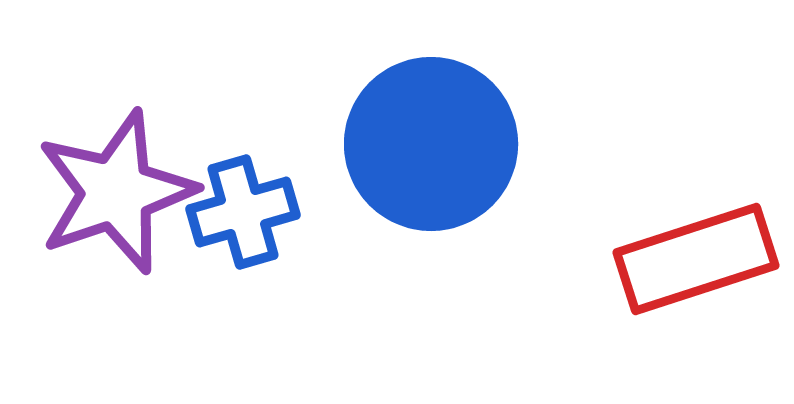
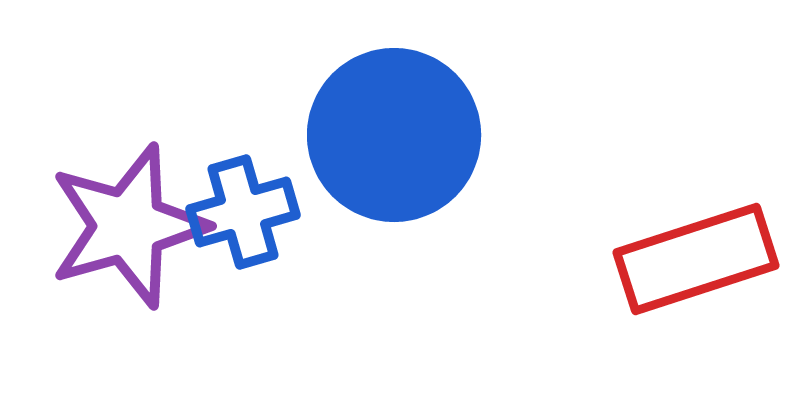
blue circle: moved 37 px left, 9 px up
purple star: moved 12 px right, 34 px down; rotated 3 degrees clockwise
